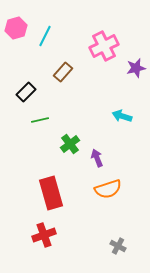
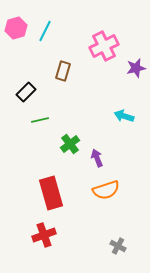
cyan line: moved 5 px up
brown rectangle: moved 1 px up; rotated 24 degrees counterclockwise
cyan arrow: moved 2 px right
orange semicircle: moved 2 px left, 1 px down
